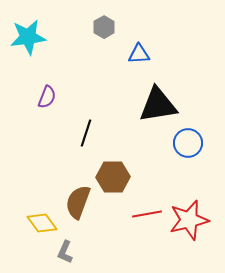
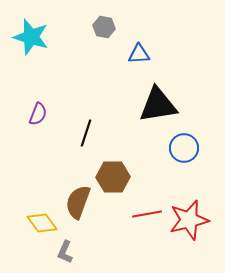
gray hexagon: rotated 20 degrees counterclockwise
cyan star: moved 3 px right; rotated 24 degrees clockwise
purple semicircle: moved 9 px left, 17 px down
blue circle: moved 4 px left, 5 px down
